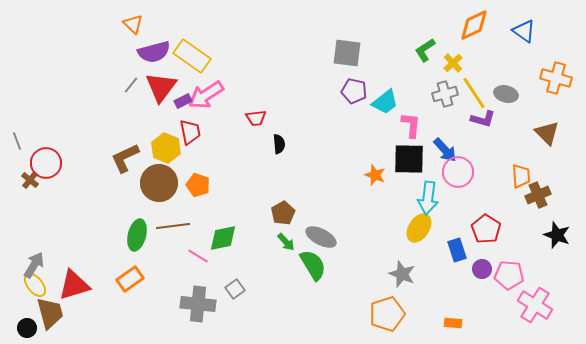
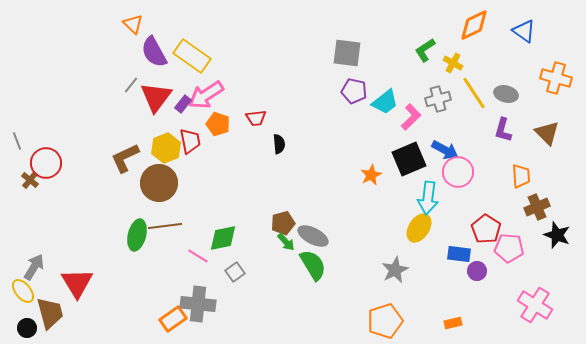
purple semicircle at (154, 52): rotated 76 degrees clockwise
yellow cross at (453, 63): rotated 18 degrees counterclockwise
red triangle at (161, 87): moved 5 px left, 10 px down
gray cross at (445, 94): moved 7 px left, 5 px down
purple rectangle at (183, 101): moved 3 px down; rotated 24 degrees counterclockwise
purple L-shape at (483, 119): moved 20 px right, 11 px down; rotated 90 degrees clockwise
pink L-shape at (411, 125): moved 8 px up; rotated 40 degrees clockwise
red trapezoid at (190, 132): moved 9 px down
yellow hexagon at (166, 148): rotated 16 degrees clockwise
blue arrow at (445, 150): rotated 20 degrees counterclockwise
black square at (409, 159): rotated 24 degrees counterclockwise
orange star at (375, 175): moved 4 px left; rotated 25 degrees clockwise
orange pentagon at (198, 185): moved 20 px right, 61 px up
brown cross at (538, 195): moved 1 px left, 12 px down
brown pentagon at (283, 213): moved 10 px down; rotated 15 degrees clockwise
brown line at (173, 226): moved 8 px left
gray ellipse at (321, 237): moved 8 px left, 1 px up
blue rectangle at (457, 250): moved 2 px right, 4 px down; rotated 65 degrees counterclockwise
gray arrow at (34, 265): moved 2 px down
purple circle at (482, 269): moved 5 px left, 2 px down
gray star at (402, 274): moved 7 px left, 4 px up; rotated 24 degrees clockwise
pink pentagon at (509, 275): moved 27 px up
orange rectangle at (130, 279): moved 43 px right, 40 px down
yellow ellipse at (35, 285): moved 12 px left, 6 px down
red triangle at (74, 285): moved 3 px right, 2 px up; rotated 44 degrees counterclockwise
gray square at (235, 289): moved 17 px up
orange pentagon at (387, 314): moved 2 px left, 7 px down
orange rectangle at (453, 323): rotated 18 degrees counterclockwise
